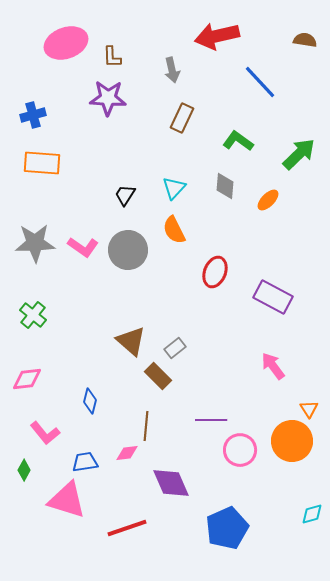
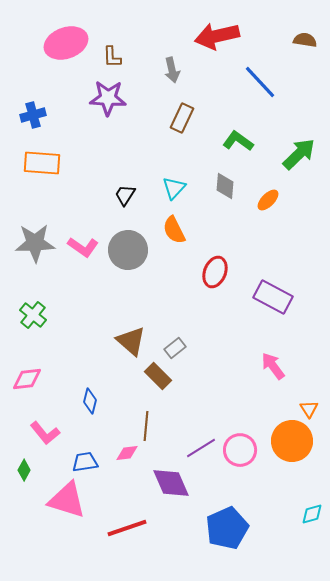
purple line at (211, 420): moved 10 px left, 28 px down; rotated 32 degrees counterclockwise
